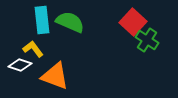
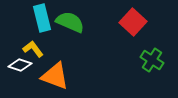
cyan rectangle: moved 2 px up; rotated 8 degrees counterclockwise
green cross: moved 5 px right, 20 px down
